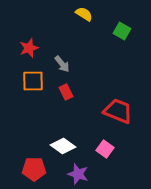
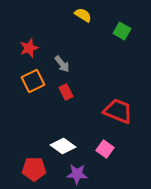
yellow semicircle: moved 1 px left, 1 px down
orange square: rotated 25 degrees counterclockwise
purple star: moved 1 px left; rotated 15 degrees counterclockwise
